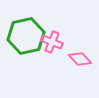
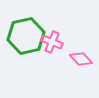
pink diamond: moved 1 px right
